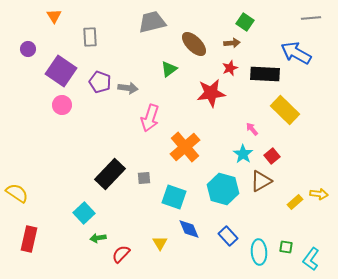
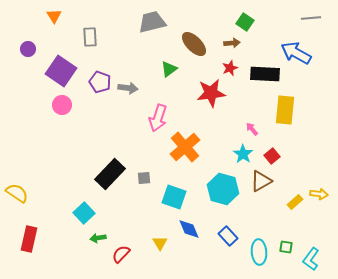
yellow rectangle at (285, 110): rotated 52 degrees clockwise
pink arrow at (150, 118): moved 8 px right
